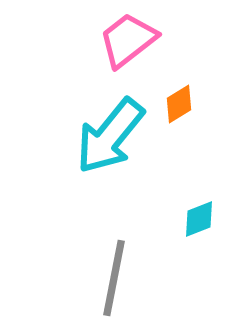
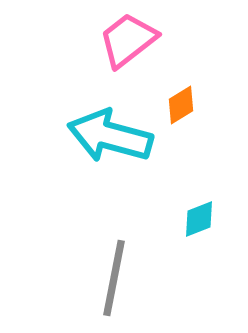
orange diamond: moved 2 px right, 1 px down
cyan arrow: rotated 66 degrees clockwise
